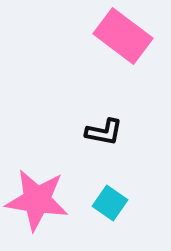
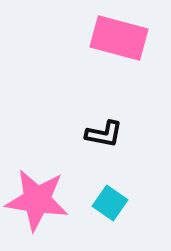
pink rectangle: moved 4 px left, 2 px down; rotated 22 degrees counterclockwise
black L-shape: moved 2 px down
